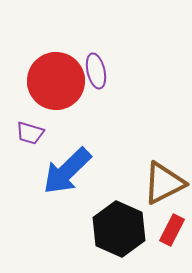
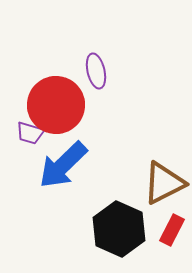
red circle: moved 24 px down
blue arrow: moved 4 px left, 6 px up
